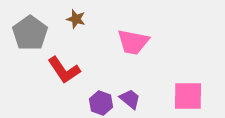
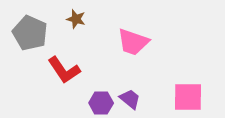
gray pentagon: rotated 12 degrees counterclockwise
pink trapezoid: rotated 8 degrees clockwise
pink square: moved 1 px down
purple hexagon: rotated 20 degrees counterclockwise
